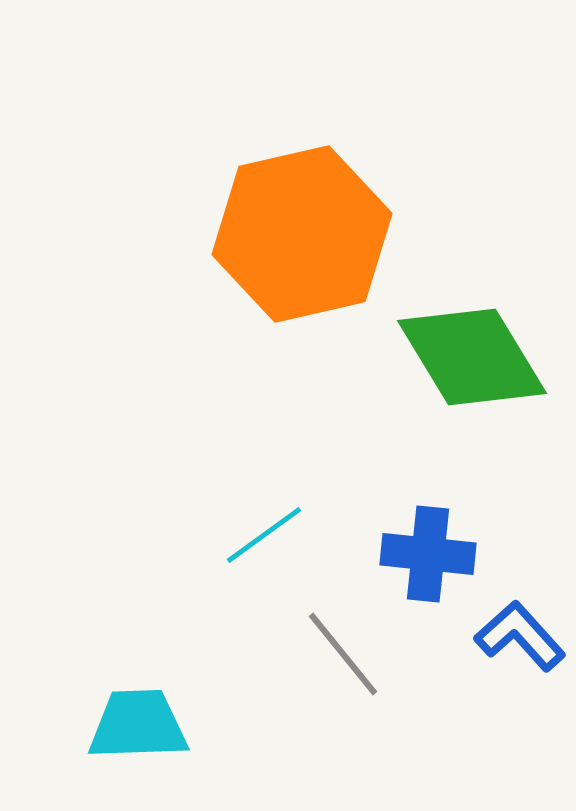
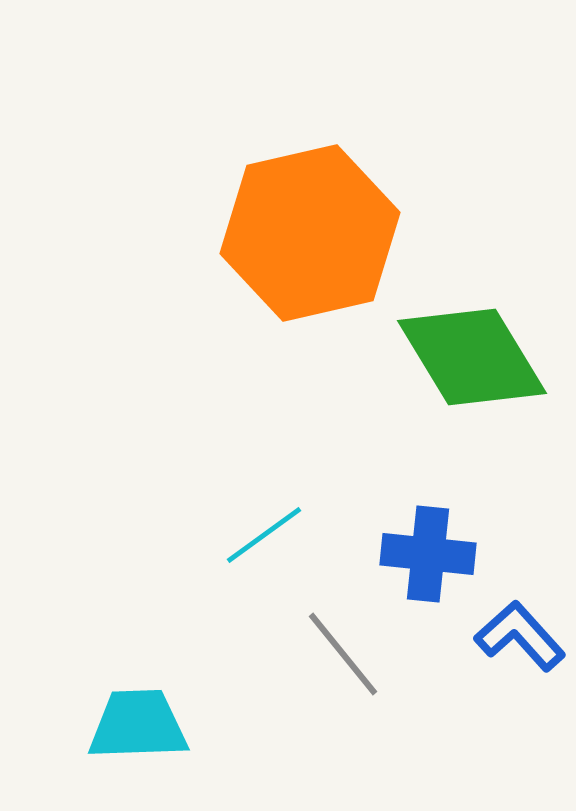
orange hexagon: moved 8 px right, 1 px up
